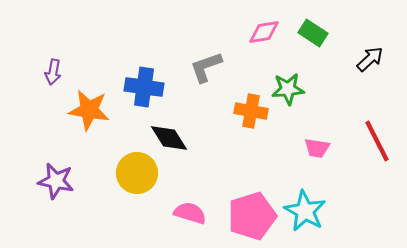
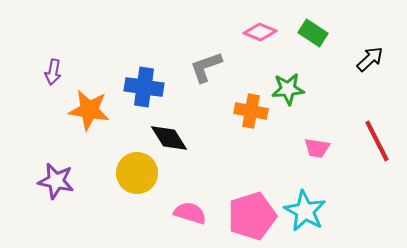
pink diamond: moved 4 px left; rotated 32 degrees clockwise
